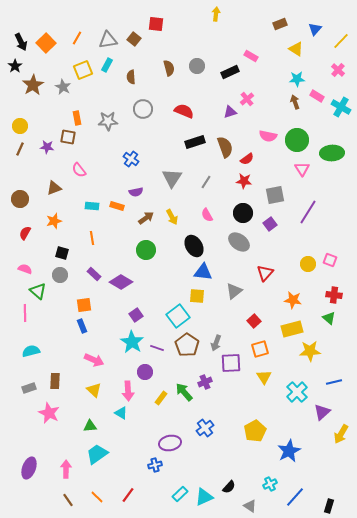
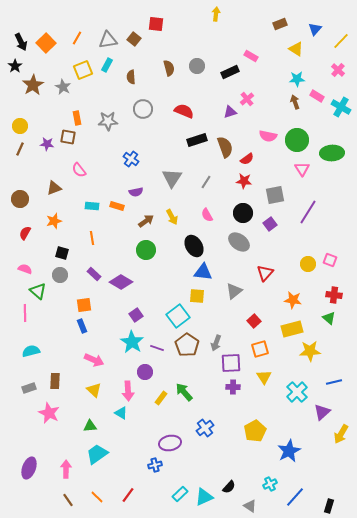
black rectangle at (195, 142): moved 2 px right, 2 px up
purple star at (47, 147): moved 3 px up
brown arrow at (146, 218): moved 3 px down
purple cross at (205, 382): moved 28 px right, 5 px down; rotated 24 degrees clockwise
